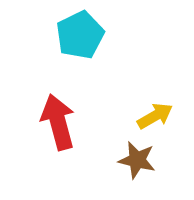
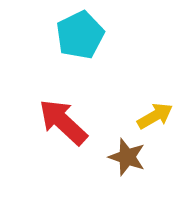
red arrow: moved 5 px right; rotated 32 degrees counterclockwise
brown star: moved 10 px left, 3 px up; rotated 6 degrees clockwise
